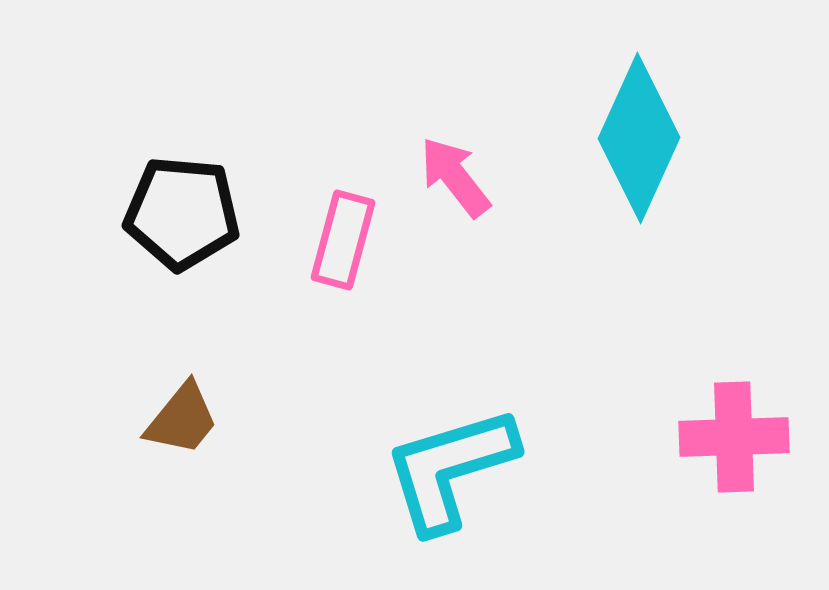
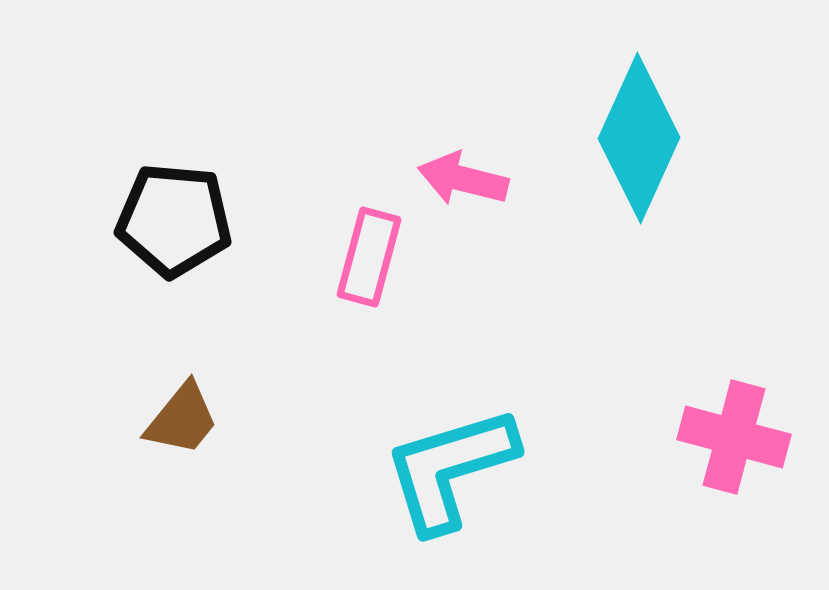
pink arrow: moved 8 px right, 2 px down; rotated 38 degrees counterclockwise
black pentagon: moved 8 px left, 7 px down
pink rectangle: moved 26 px right, 17 px down
pink cross: rotated 17 degrees clockwise
